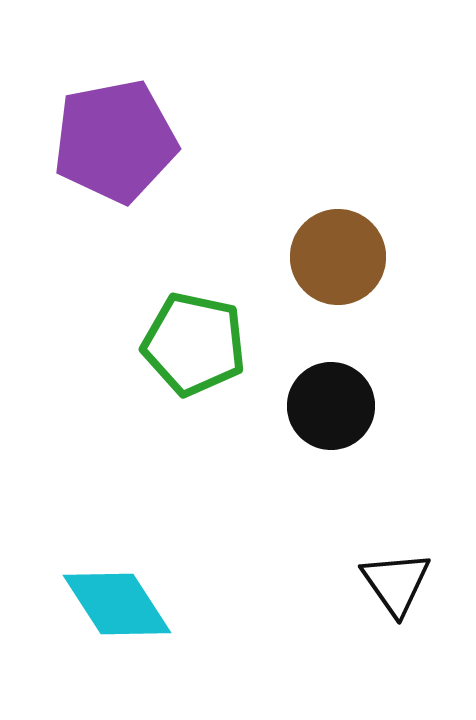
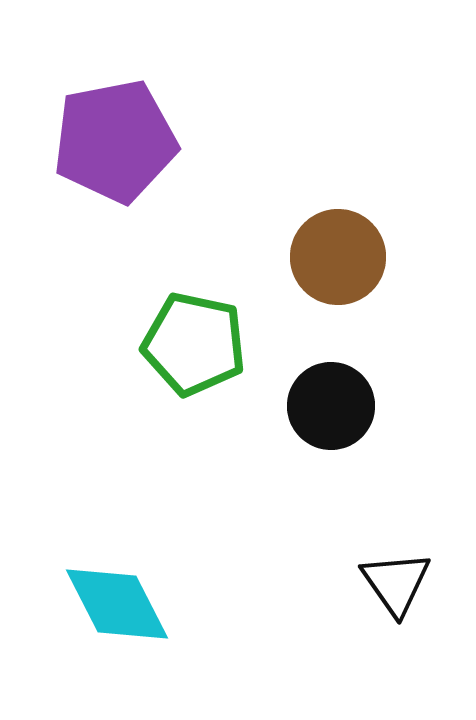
cyan diamond: rotated 6 degrees clockwise
